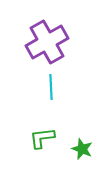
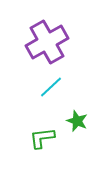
cyan line: rotated 50 degrees clockwise
green star: moved 5 px left, 28 px up
